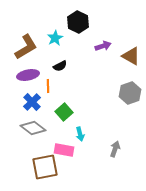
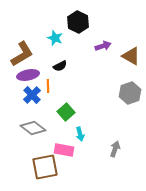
cyan star: rotated 21 degrees counterclockwise
brown L-shape: moved 4 px left, 7 px down
blue cross: moved 7 px up
green square: moved 2 px right
